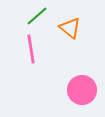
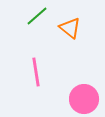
pink line: moved 5 px right, 23 px down
pink circle: moved 2 px right, 9 px down
